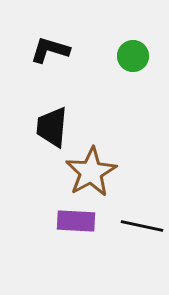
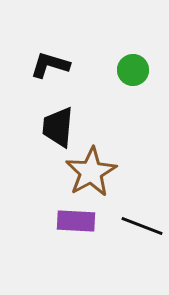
black L-shape: moved 15 px down
green circle: moved 14 px down
black trapezoid: moved 6 px right
black line: rotated 9 degrees clockwise
